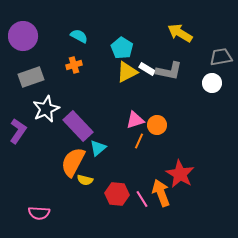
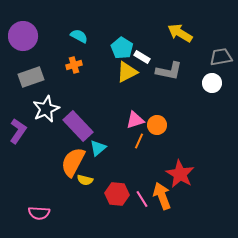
white rectangle: moved 5 px left, 12 px up
orange arrow: moved 1 px right, 3 px down
